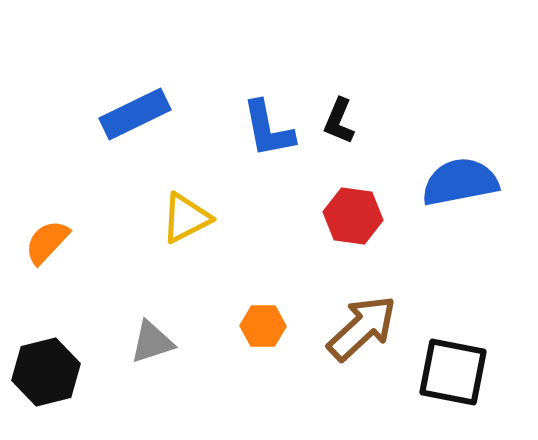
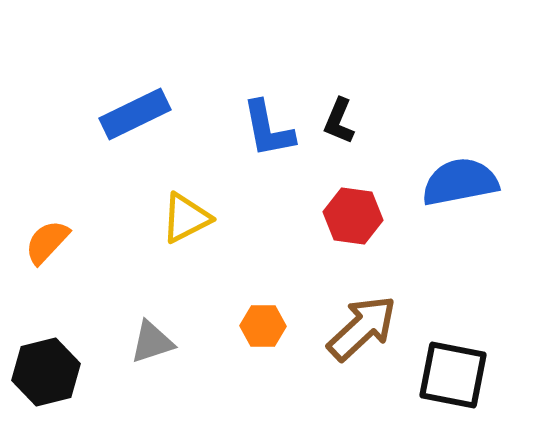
black square: moved 3 px down
